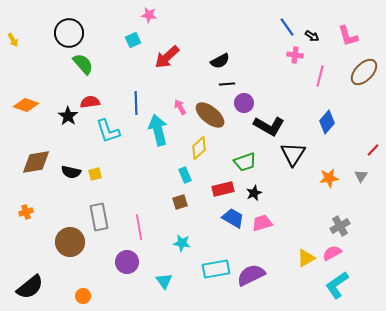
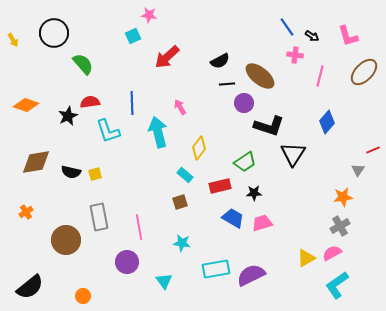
black circle at (69, 33): moved 15 px left
cyan square at (133, 40): moved 4 px up
blue line at (136, 103): moved 4 px left
brown ellipse at (210, 115): moved 50 px right, 39 px up
black star at (68, 116): rotated 12 degrees clockwise
black L-shape at (269, 126): rotated 12 degrees counterclockwise
cyan arrow at (158, 130): moved 2 px down
yellow diamond at (199, 148): rotated 10 degrees counterclockwise
red line at (373, 150): rotated 24 degrees clockwise
green trapezoid at (245, 162): rotated 15 degrees counterclockwise
cyan rectangle at (185, 175): rotated 28 degrees counterclockwise
gray triangle at (361, 176): moved 3 px left, 6 px up
orange star at (329, 178): moved 14 px right, 19 px down
red rectangle at (223, 189): moved 3 px left, 3 px up
black star at (254, 193): rotated 21 degrees clockwise
orange cross at (26, 212): rotated 16 degrees counterclockwise
brown circle at (70, 242): moved 4 px left, 2 px up
